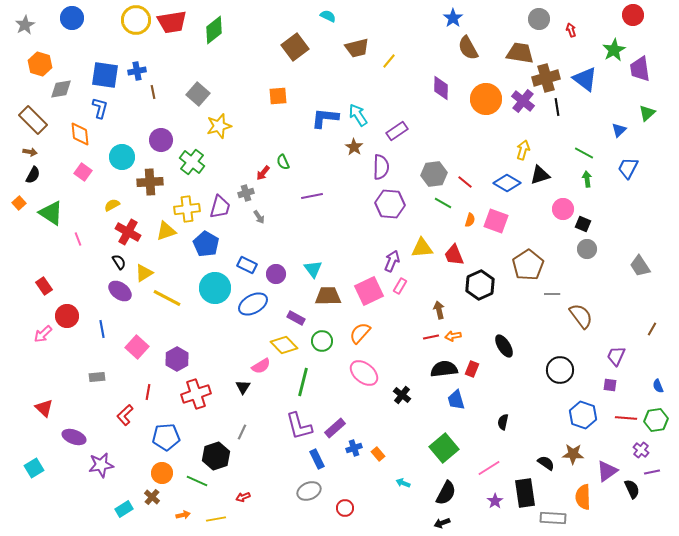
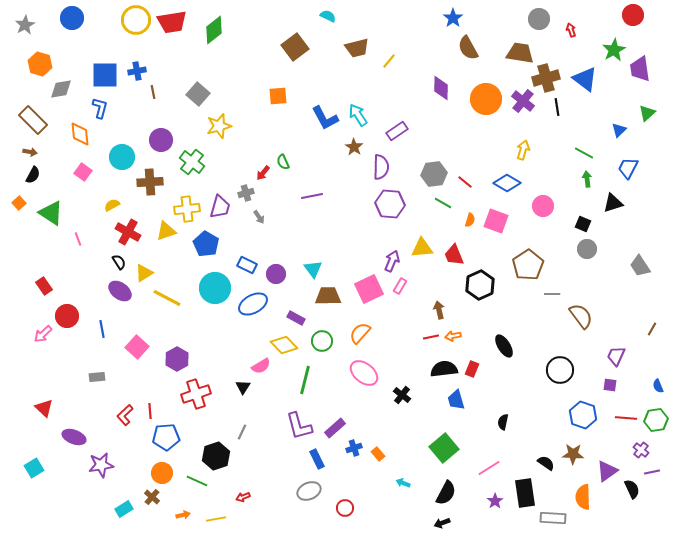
blue square at (105, 75): rotated 8 degrees counterclockwise
blue L-shape at (325, 118): rotated 124 degrees counterclockwise
black triangle at (540, 175): moved 73 px right, 28 px down
pink circle at (563, 209): moved 20 px left, 3 px up
pink square at (369, 291): moved 2 px up
green line at (303, 382): moved 2 px right, 2 px up
red line at (148, 392): moved 2 px right, 19 px down; rotated 14 degrees counterclockwise
